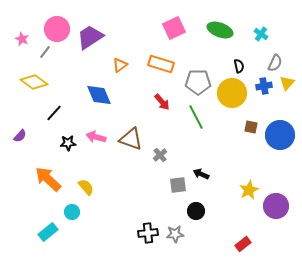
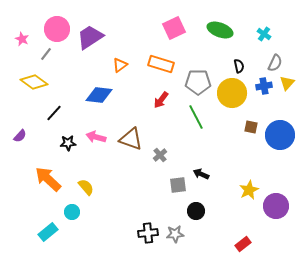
cyan cross: moved 3 px right
gray line: moved 1 px right, 2 px down
blue diamond: rotated 60 degrees counterclockwise
red arrow: moved 1 px left, 2 px up; rotated 78 degrees clockwise
